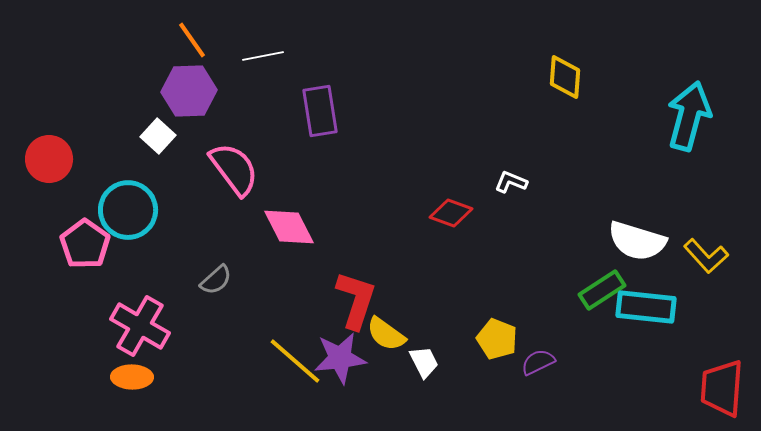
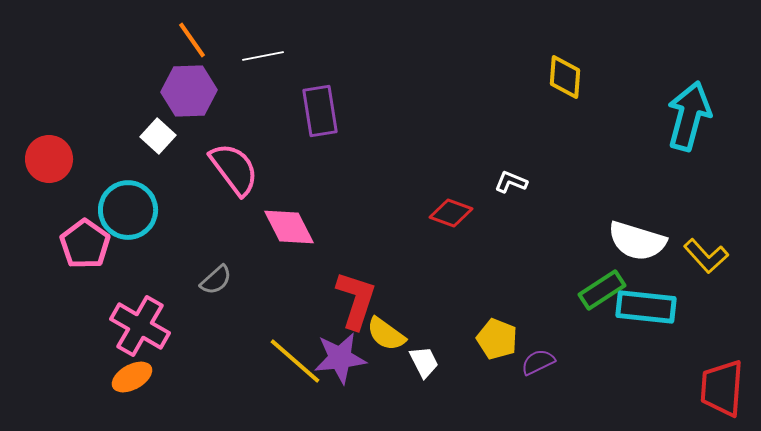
orange ellipse: rotated 30 degrees counterclockwise
